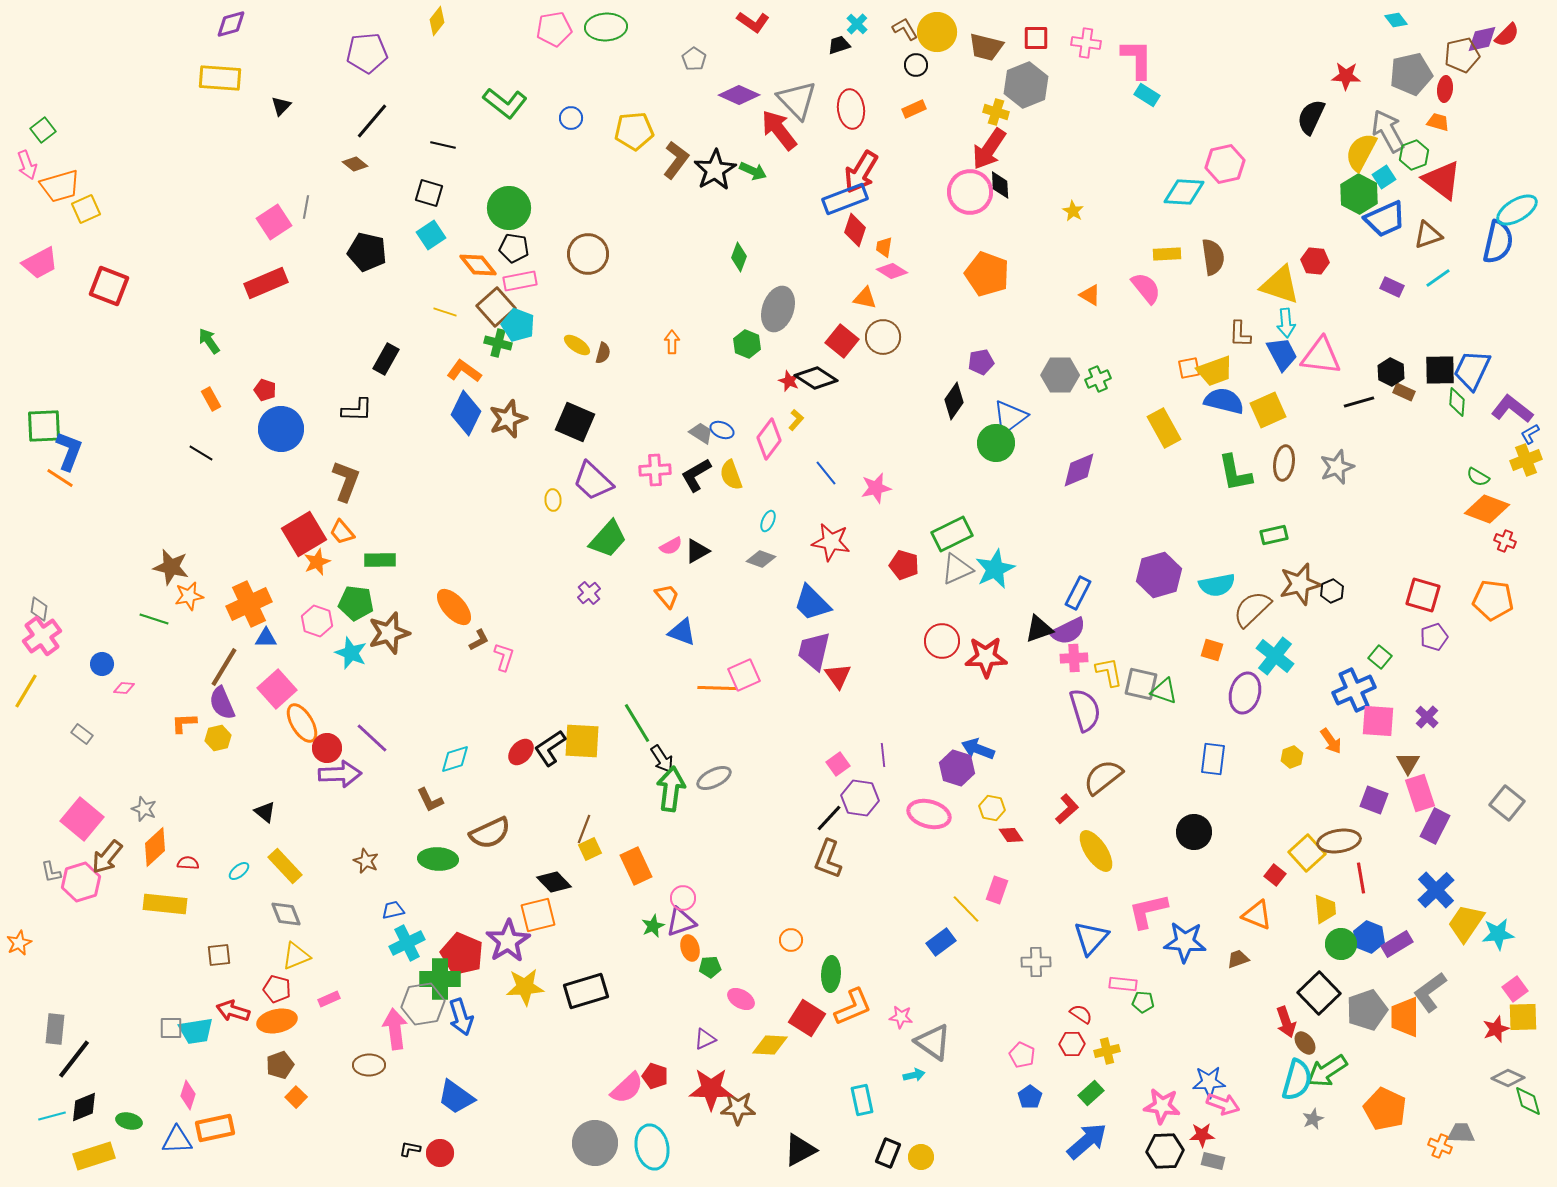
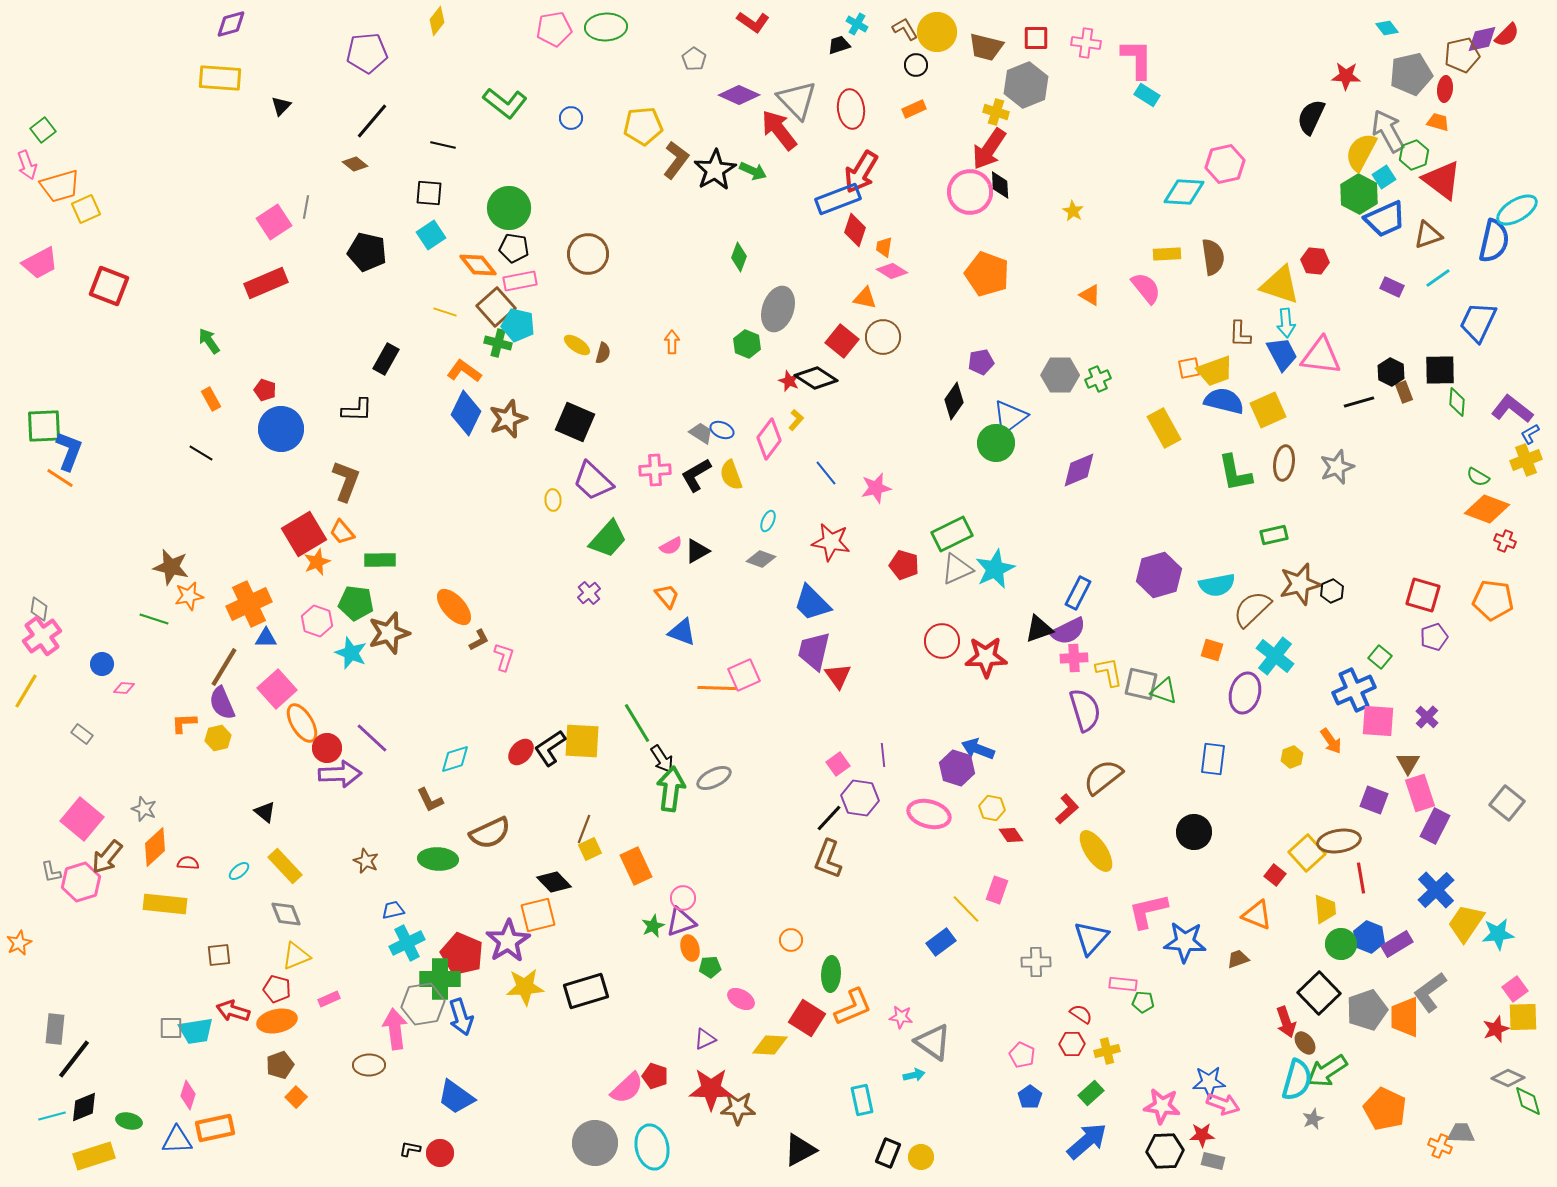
cyan diamond at (1396, 20): moved 9 px left, 8 px down
cyan cross at (857, 24): rotated 15 degrees counterclockwise
yellow pentagon at (634, 131): moved 9 px right, 5 px up
black square at (429, 193): rotated 12 degrees counterclockwise
blue rectangle at (845, 199): moved 7 px left
blue semicircle at (1498, 242): moved 4 px left, 1 px up
cyan pentagon at (518, 325): rotated 8 degrees counterclockwise
blue trapezoid at (1472, 370): moved 6 px right, 48 px up
brown rectangle at (1404, 392): rotated 45 degrees clockwise
